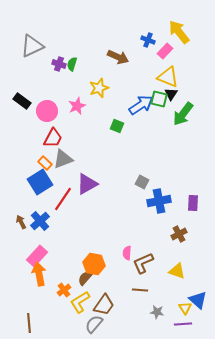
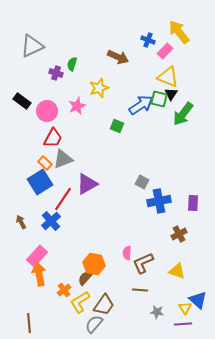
purple cross at (59, 64): moved 3 px left, 9 px down
blue cross at (40, 221): moved 11 px right
